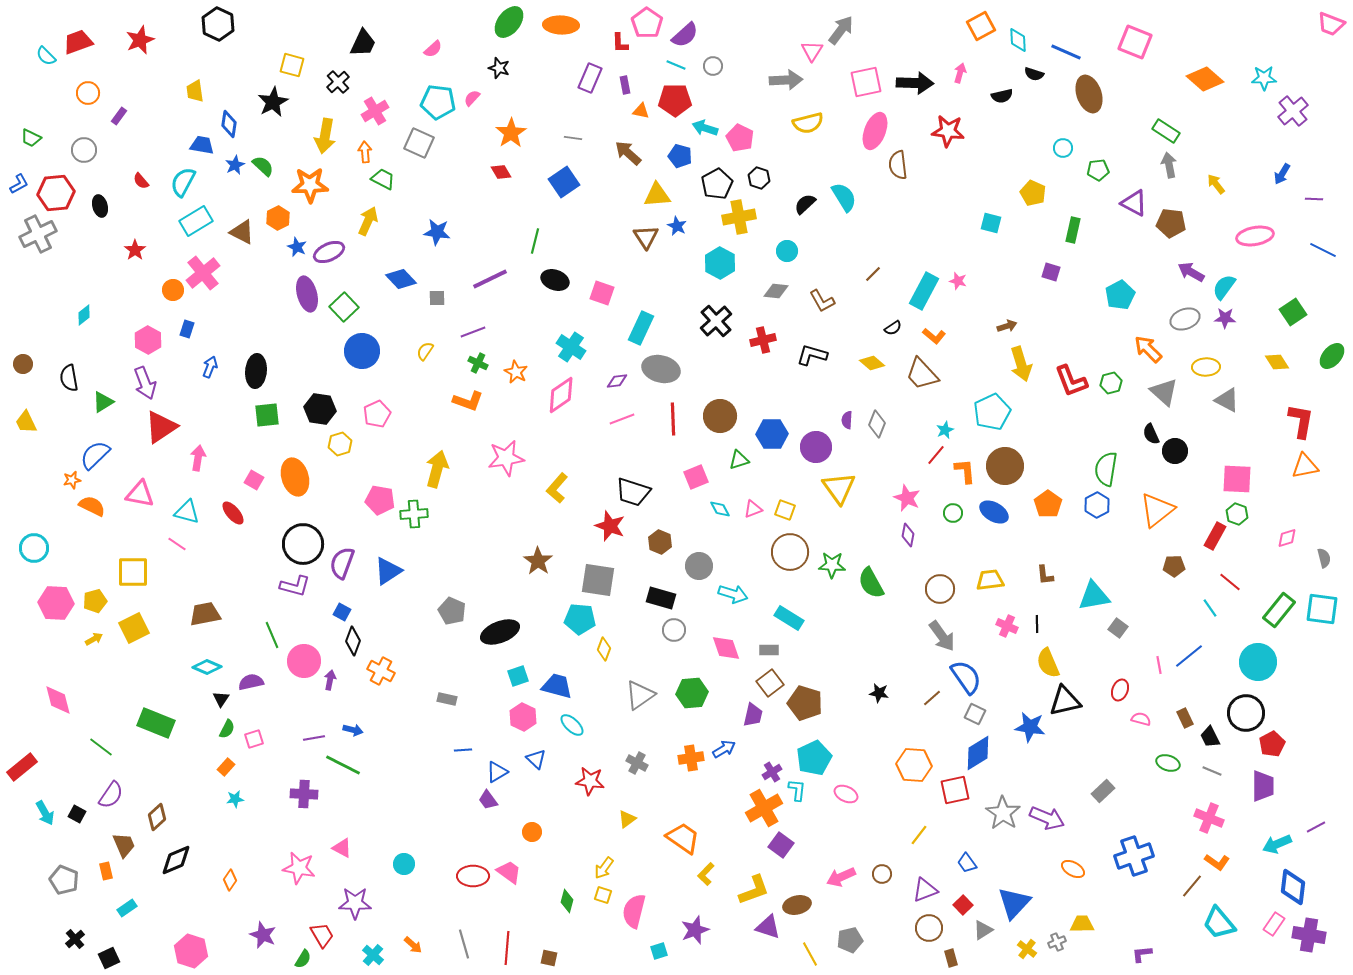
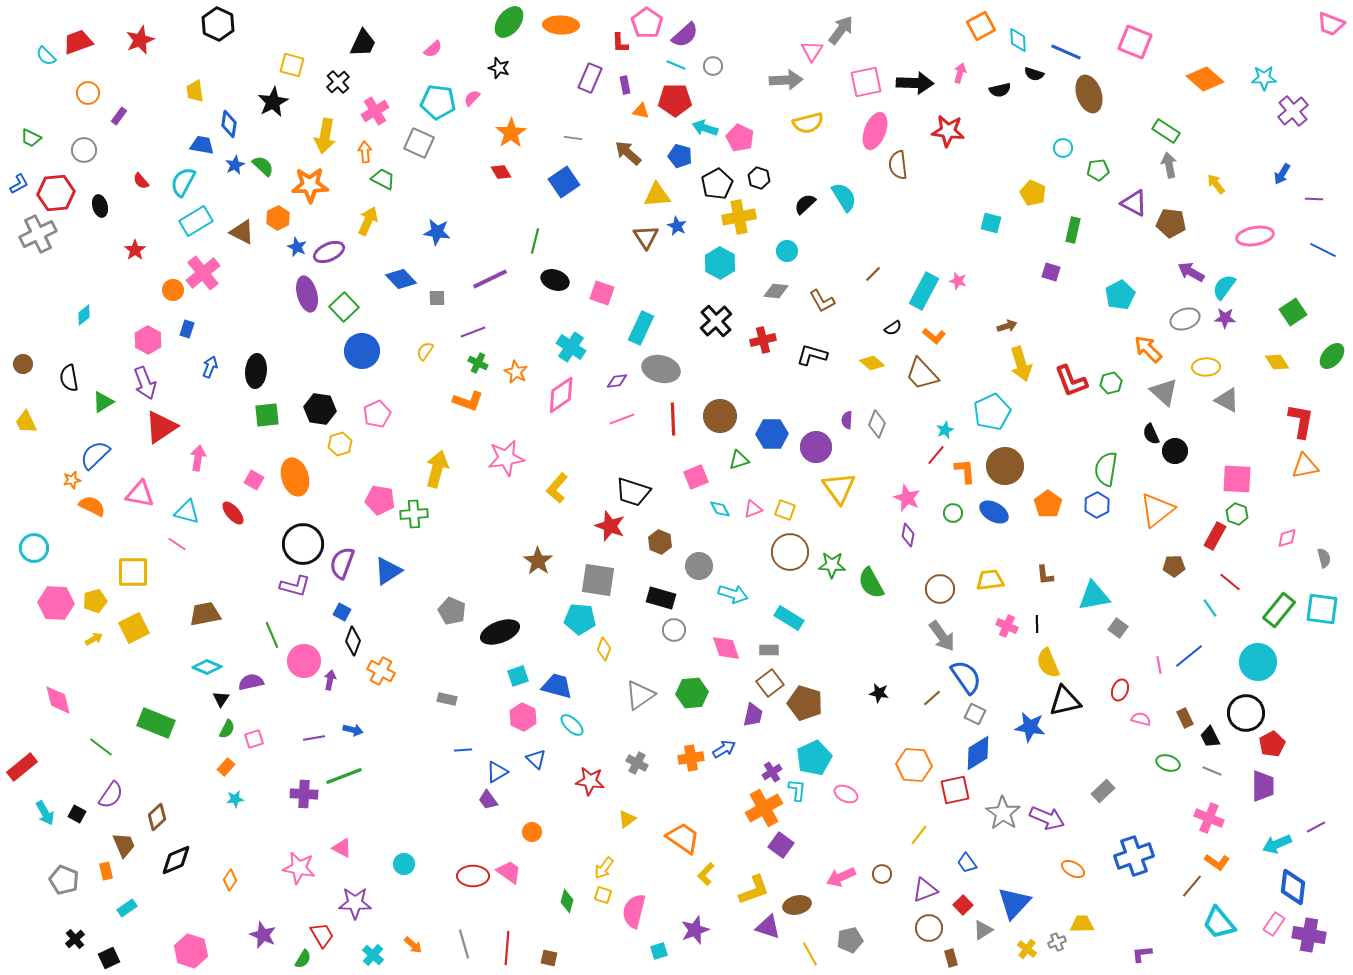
black semicircle at (1002, 96): moved 2 px left, 6 px up
green line at (343, 765): moved 1 px right, 11 px down; rotated 48 degrees counterclockwise
